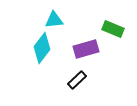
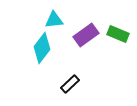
green rectangle: moved 5 px right, 5 px down
purple rectangle: moved 14 px up; rotated 20 degrees counterclockwise
black rectangle: moved 7 px left, 4 px down
